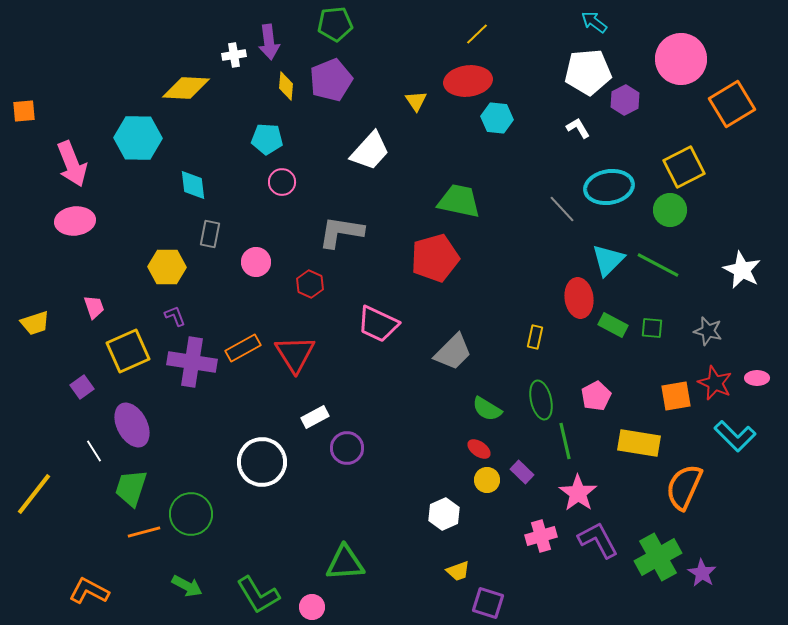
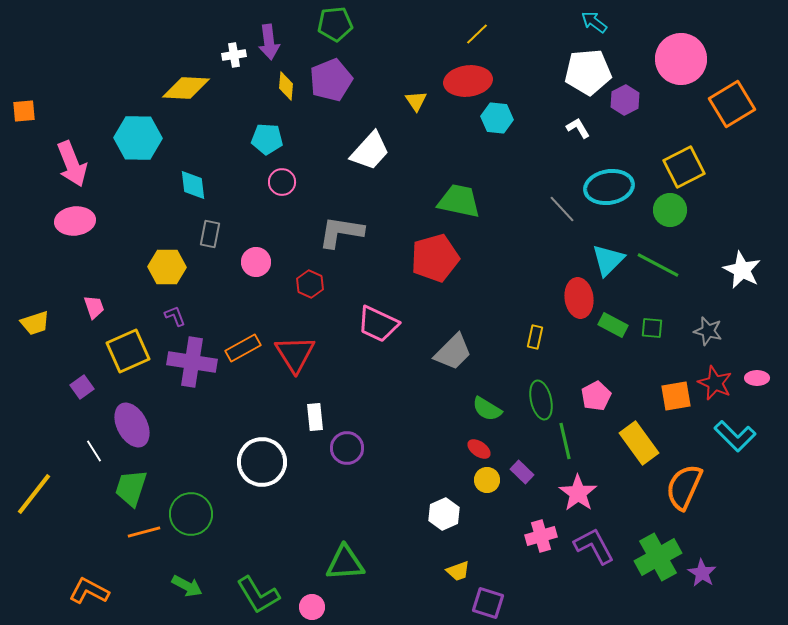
white rectangle at (315, 417): rotated 68 degrees counterclockwise
yellow rectangle at (639, 443): rotated 45 degrees clockwise
purple L-shape at (598, 540): moved 4 px left, 6 px down
